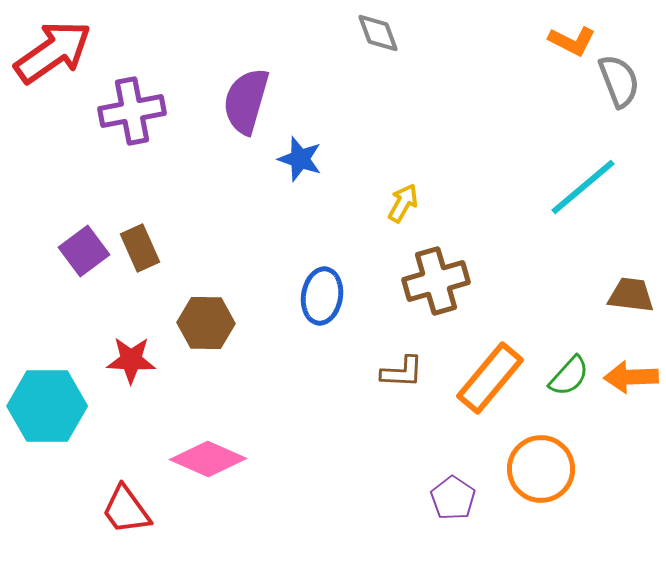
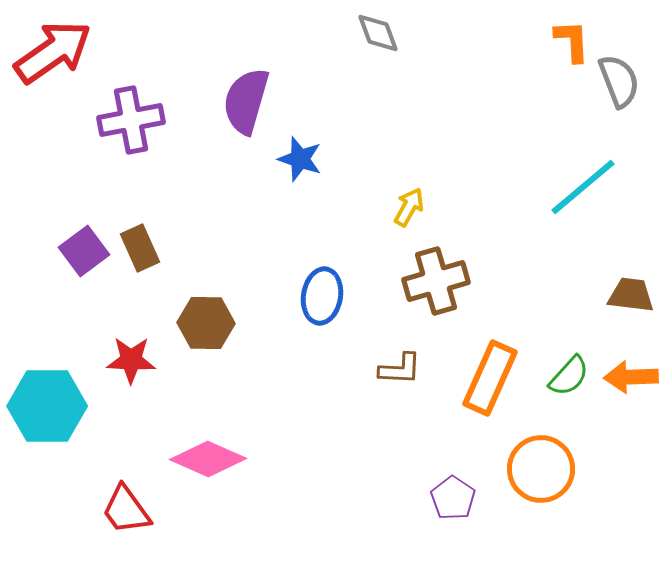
orange L-shape: rotated 120 degrees counterclockwise
purple cross: moved 1 px left, 9 px down
yellow arrow: moved 6 px right, 4 px down
brown L-shape: moved 2 px left, 3 px up
orange rectangle: rotated 16 degrees counterclockwise
